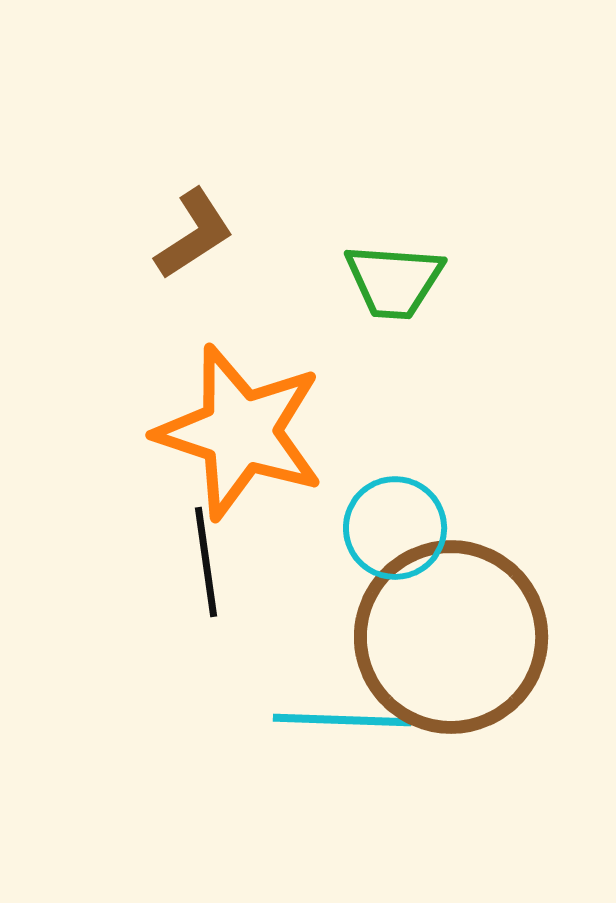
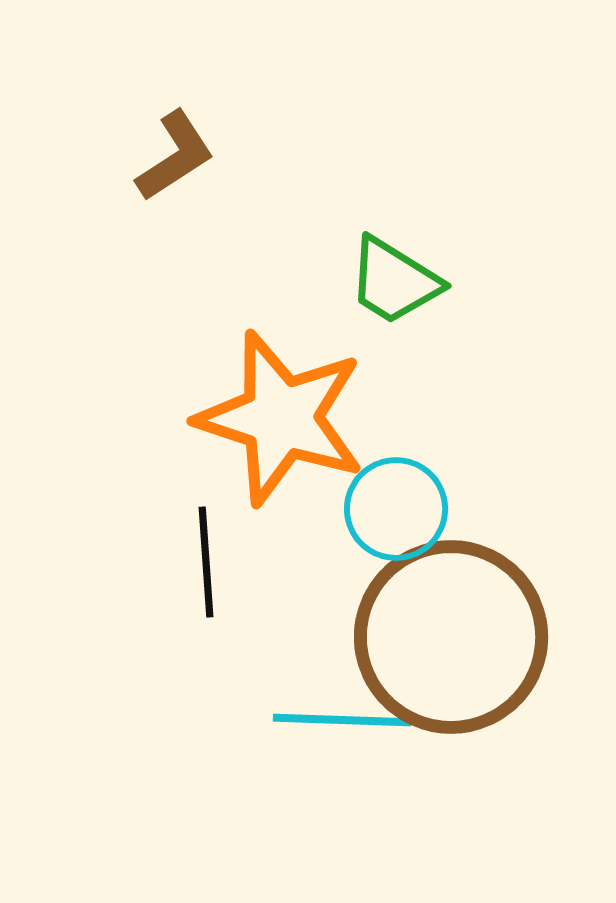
brown L-shape: moved 19 px left, 78 px up
green trapezoid: rotated 28 degrees clockwise
orange star: moved 41 px right, 14 px up
cyan circle: moved 1 px right, 19 px up
black line: rotated 4 degrees clockwise
